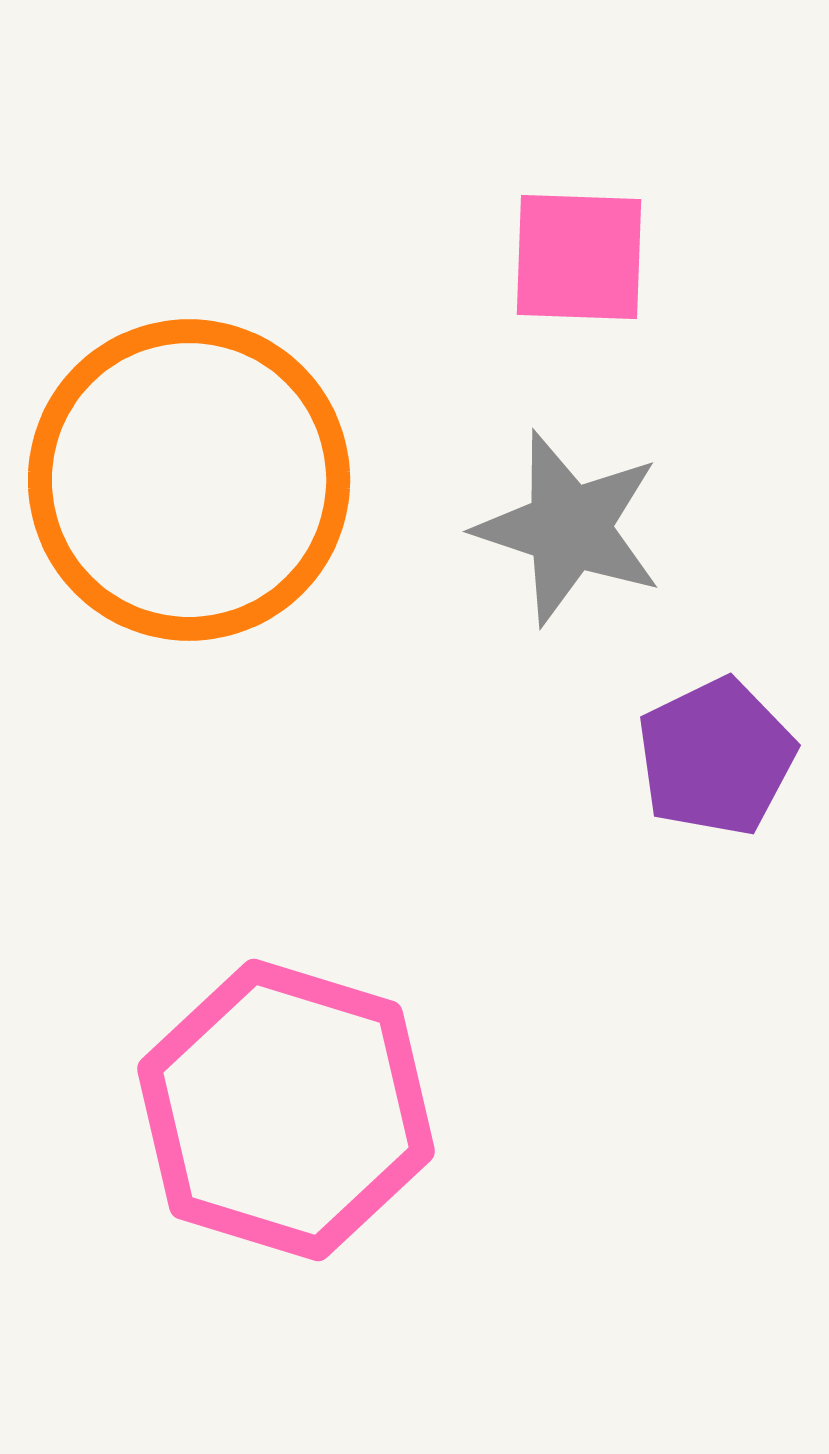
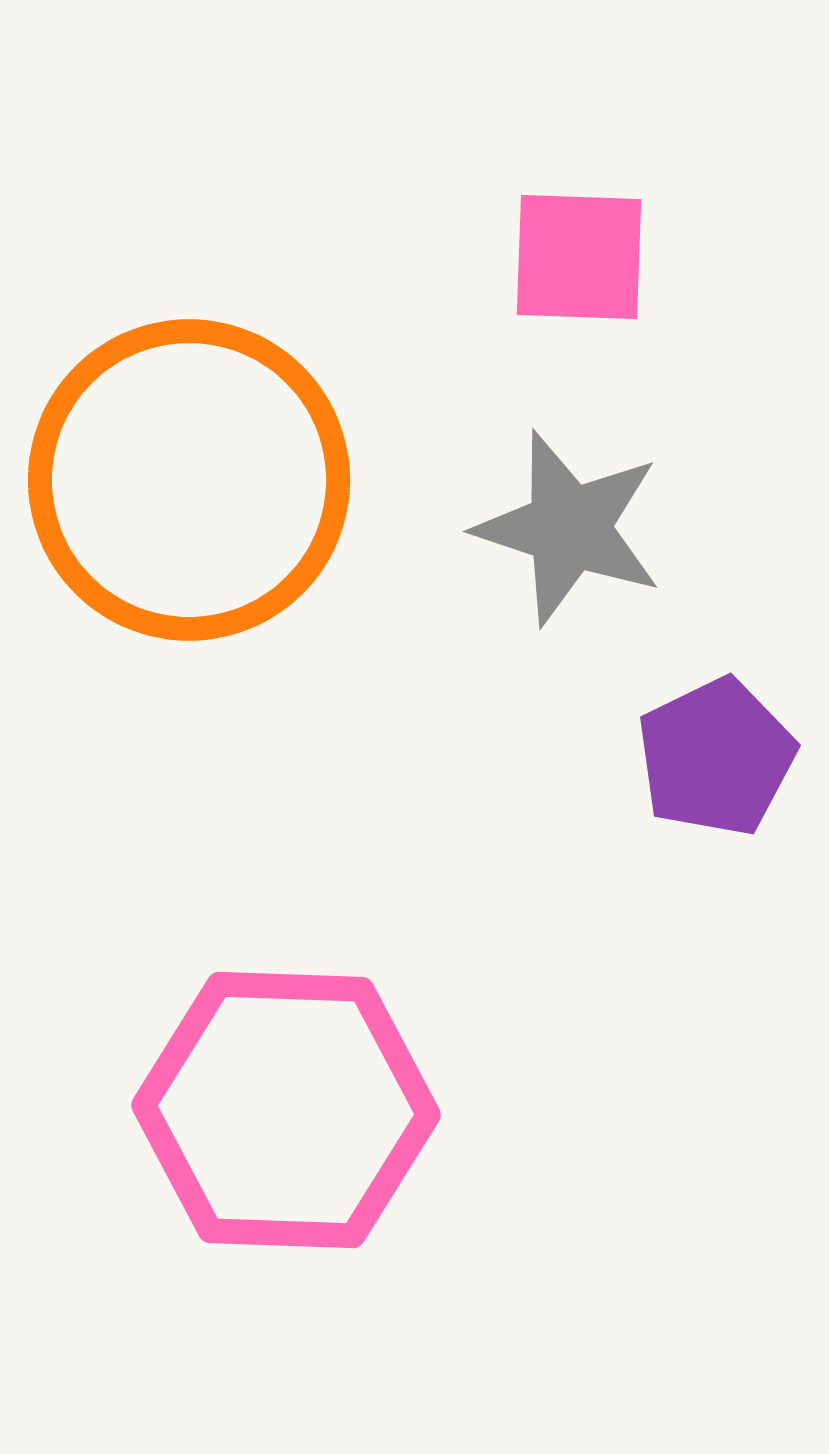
pink hexagon: rotated 15 degrees counterclockwise
